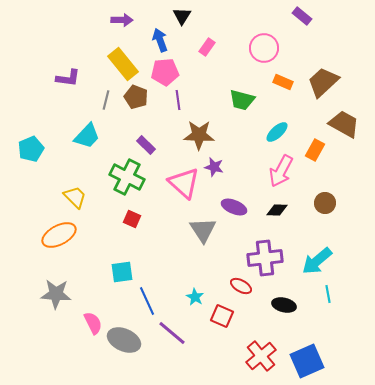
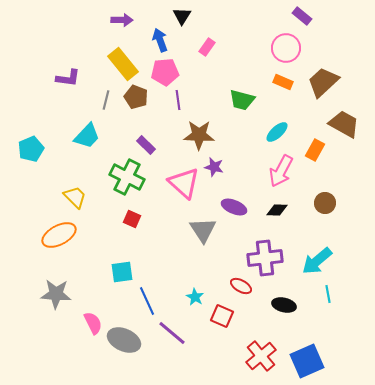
pink circle at (264, 48): moved 22 px right
